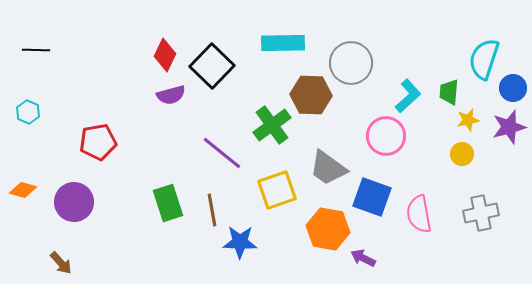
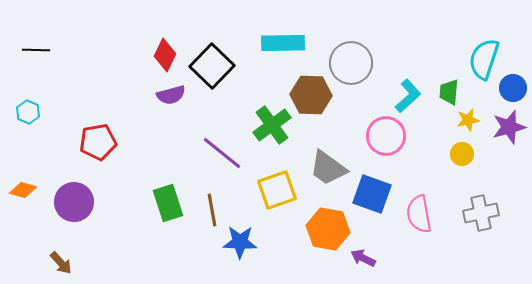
blue square: moved 3 px up
